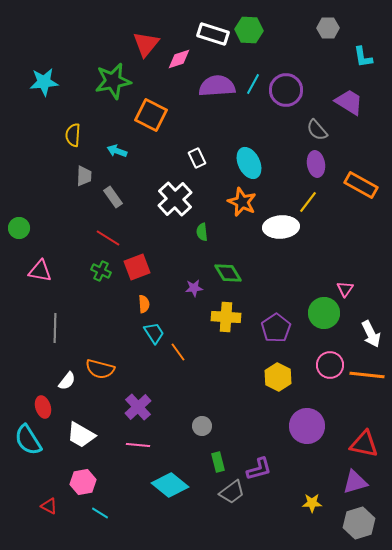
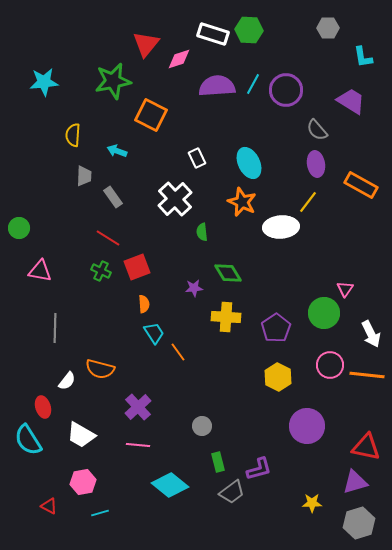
purple trapezoid at (349, 102): moved 2 px right, 1 px up
red triangle at (364, 444): moved 2 px right, 3 px down
cyan line at (100, 513): rotated 48 degrees counterclockwise
